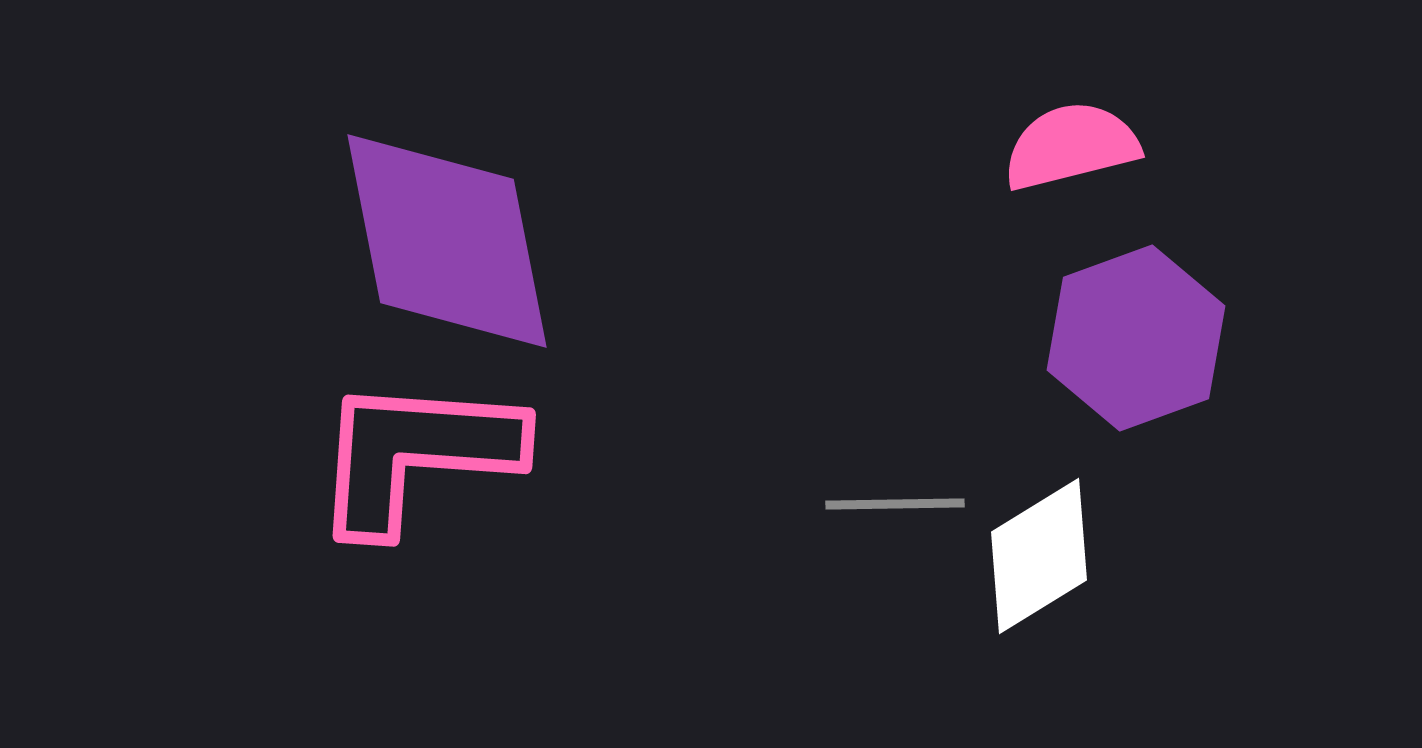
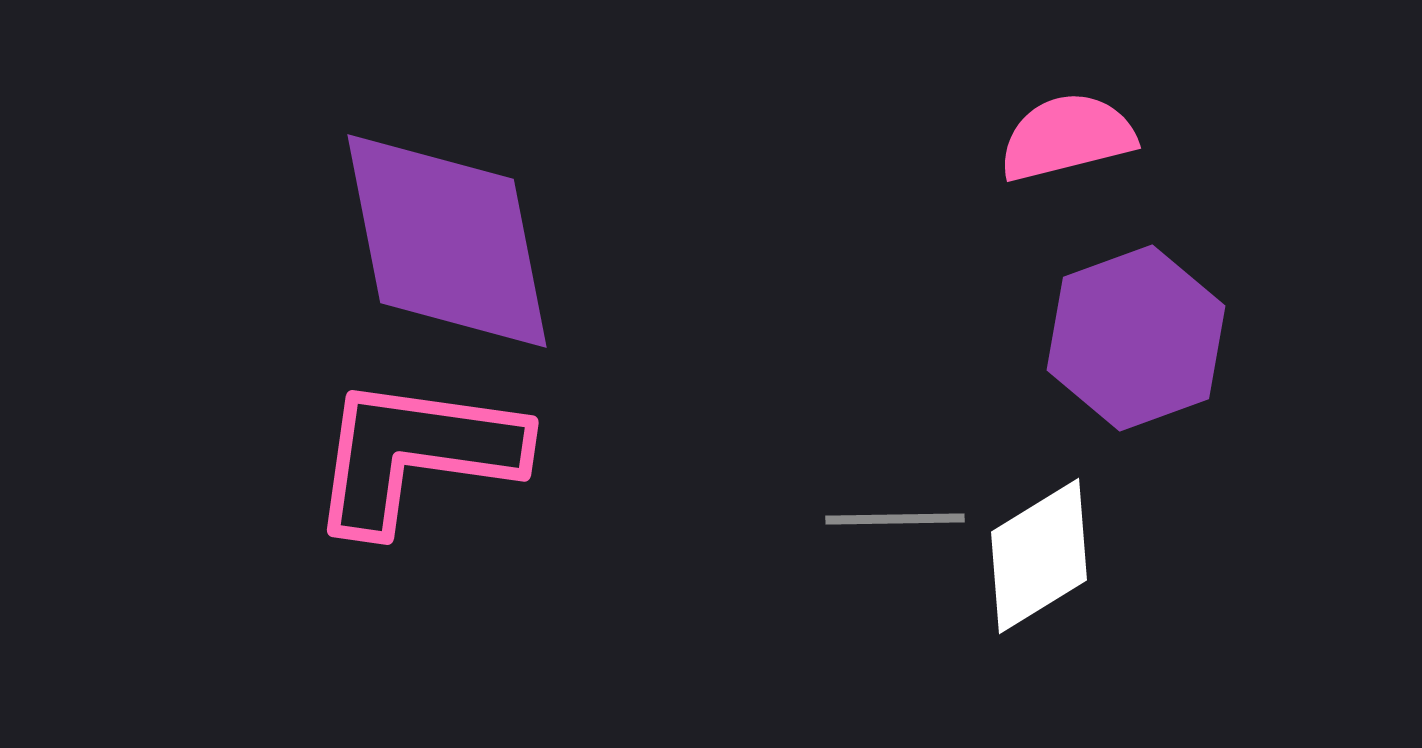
pink semicircle: moved 4 px left, 9 px up
pink L-shape: rotated 4 degrees clockwise
gray line: moved 15 px down
